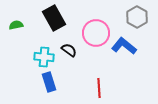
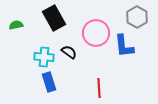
blue L-shape: rotated 135 degrees counterclockwise
black semicircle: moved 2 px down
